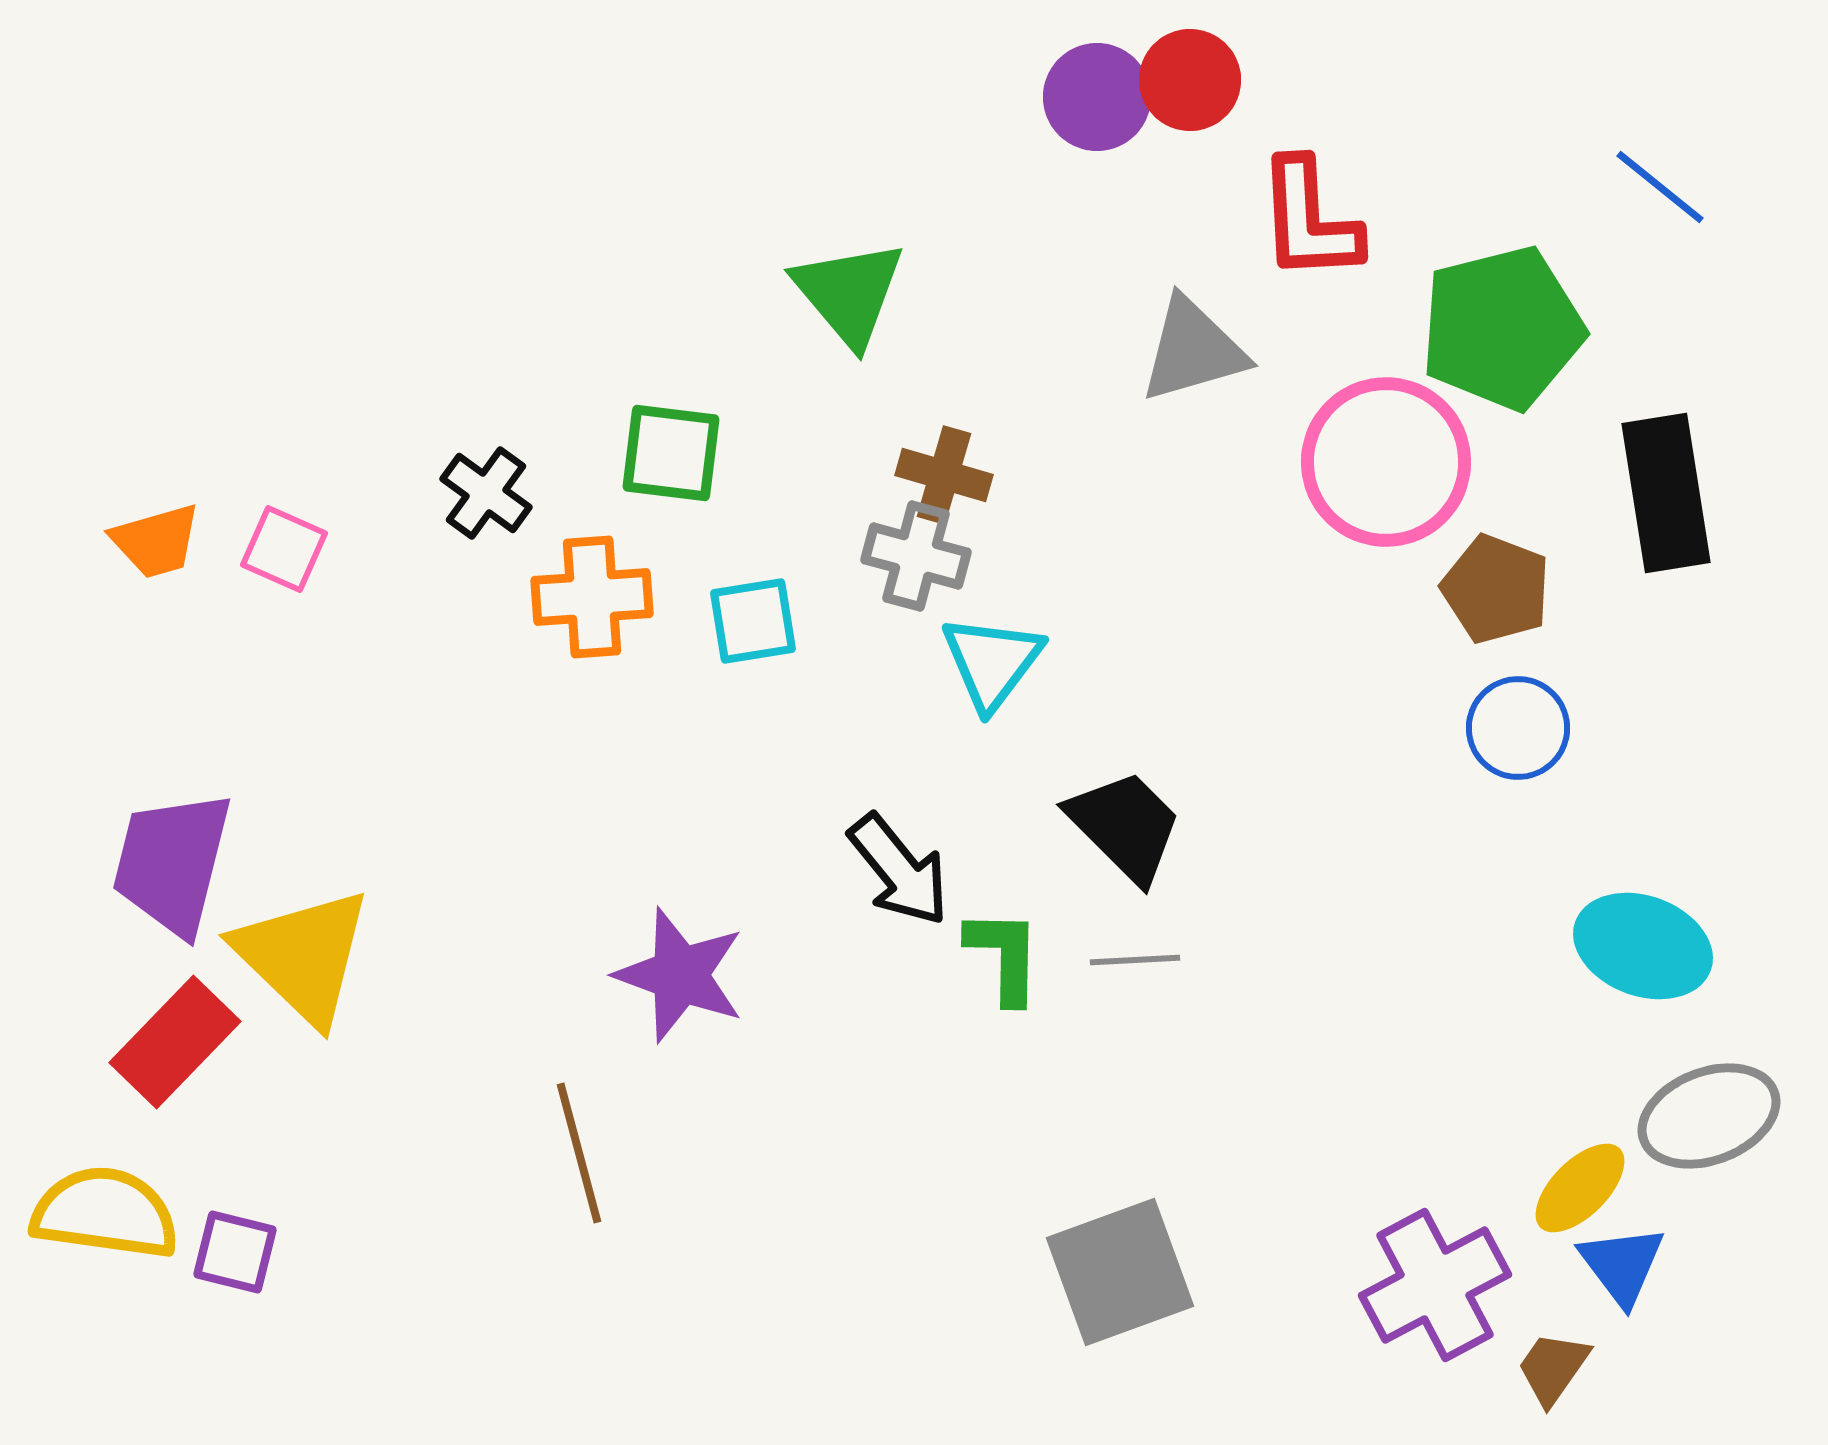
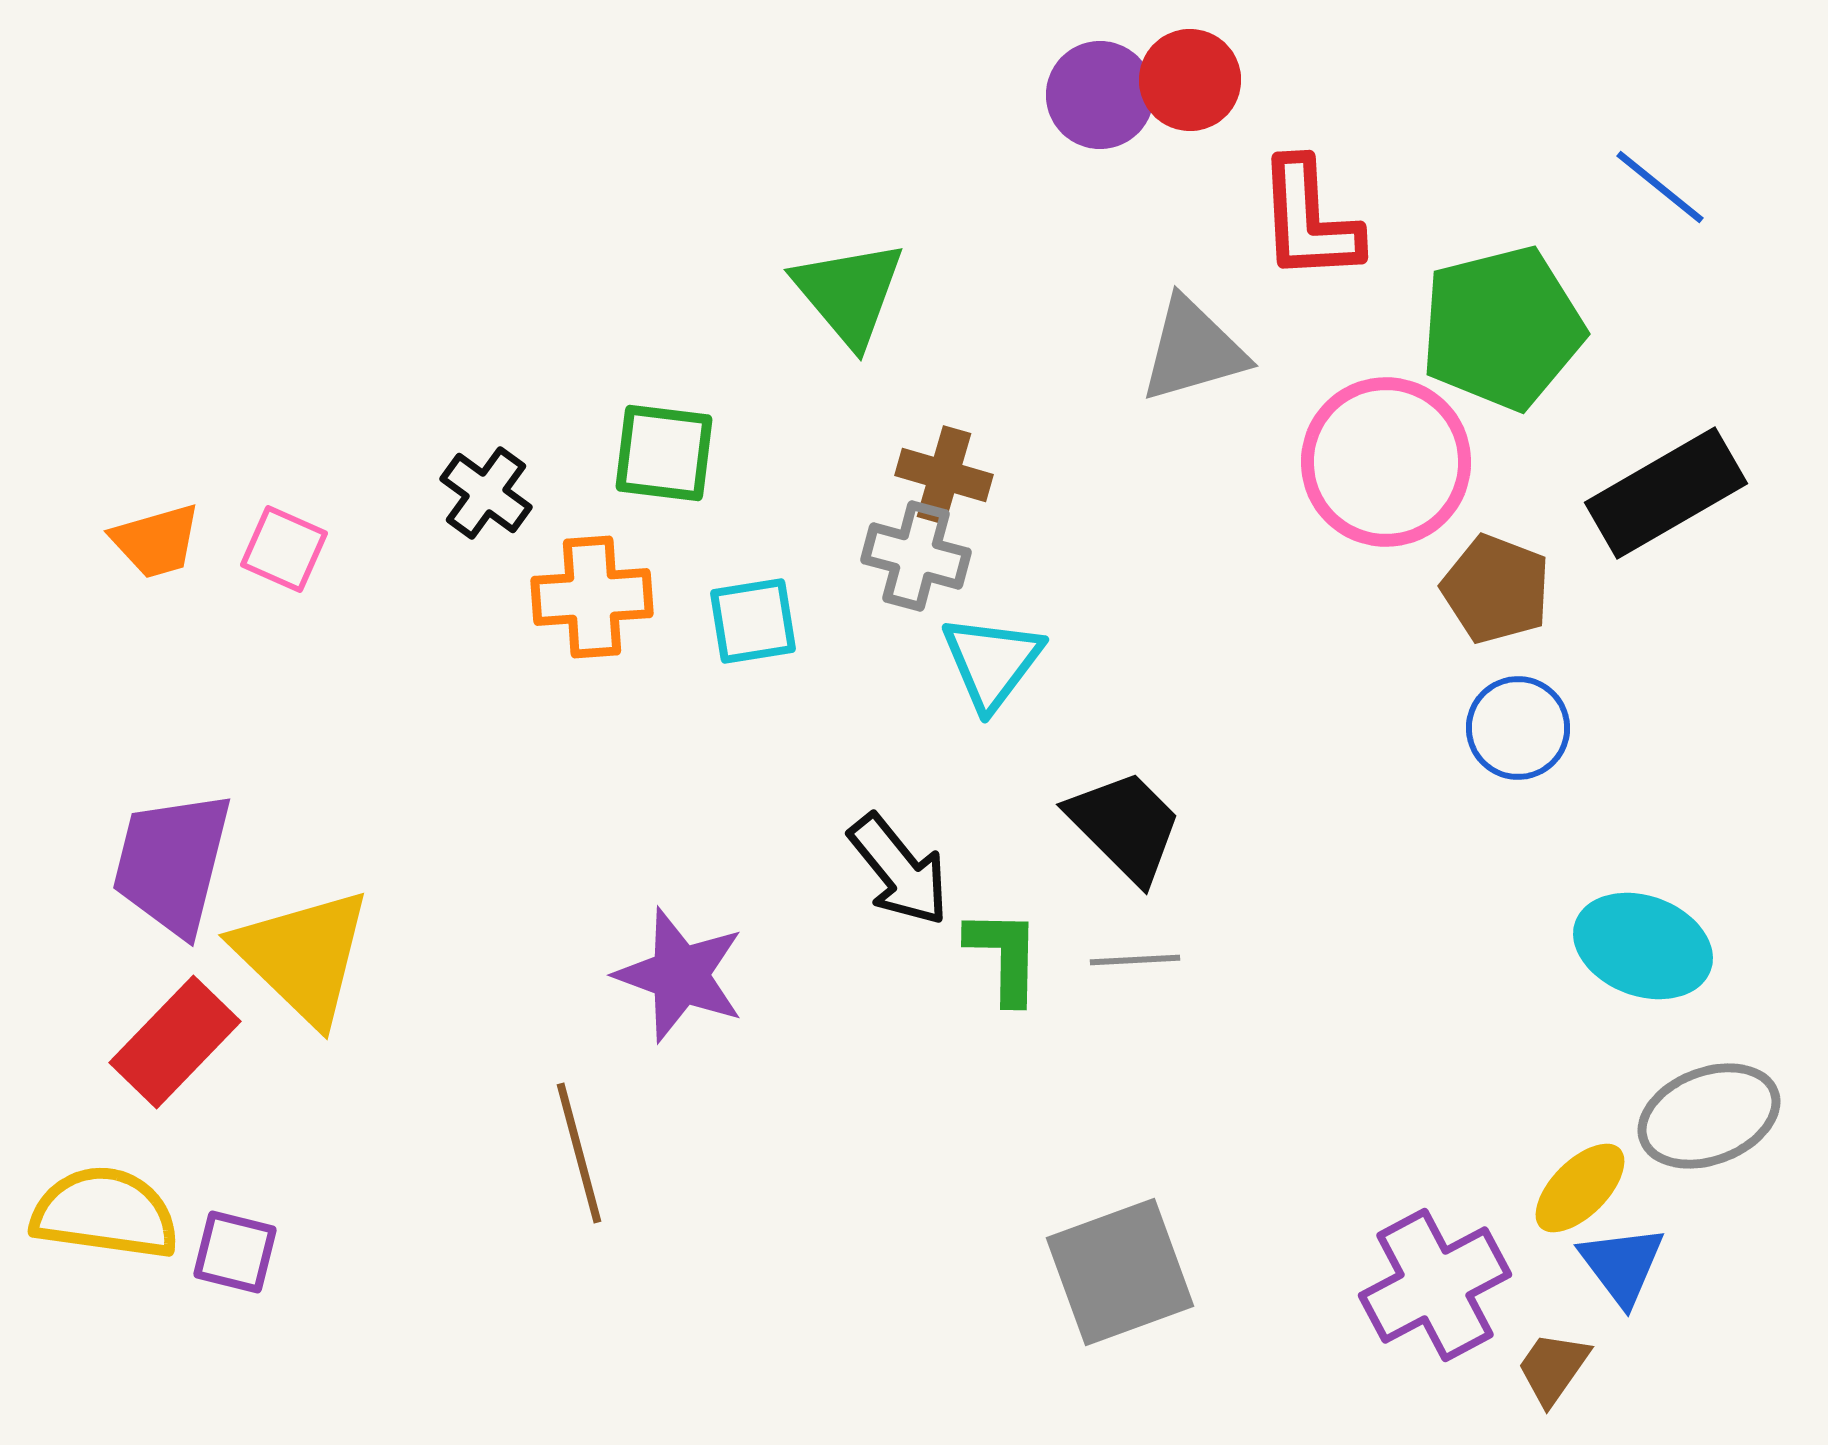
purple circle: moved 3 px right, 2 px up
green square: moved 7 px left
black rectangle: rotated 69 degrees clockwise
